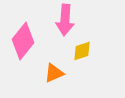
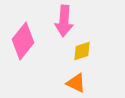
pink arrow: moved 1 px left, 1 px down
orange triangle: moved 22 px right, 10 px down; rotated 50 degrees clockwise
